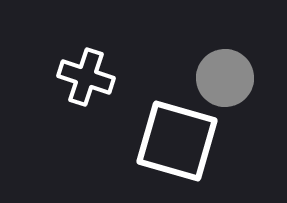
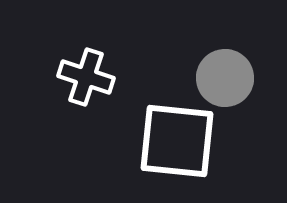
white square: rotated 10 degrees counterclockwise
